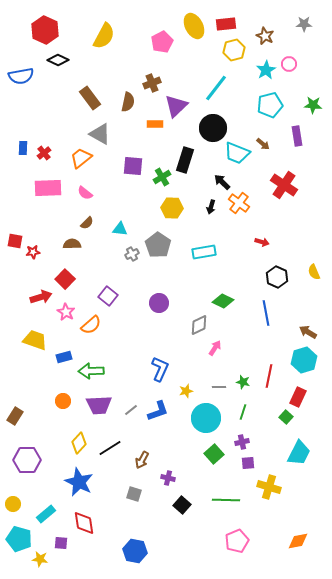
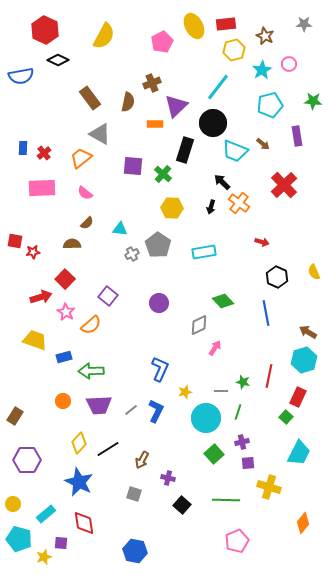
cyan star at (266, 70): moved 4 px left
cyan line at (216, 88): moved 2 px right, 1 px up
green star at (313, 105): moved 4 px up
black circle at (213, 128): moved 5 px up
cyan trapezoid at (237, 153): moved 2 px left, 2 px up
black rectangle at (185, 160): moved 10 px up
green cross at (162, 177): moved 1 px right, 3 px up; rotated 18 degrees counterclockwise
red cross at (284, 185): rotated 12 degrees clockwise
pink rectangle at (48, 188): moved 6 px left
green diamond at (223, 301): rotated 20 degrees clockwise
gray line at (219, 387): moved 2 px right, 4 px down
yellow star at (186, 391): moved 1 px left, 1 px down
blue L-shape at (158, 411): moved 2 px left; rotated 45 degrees counterclockwise
green line at (243, 412): moved 5 px left
black line at (110, 448): moved 2 px left, 1 px down
orange diamond at (298, 541): moved 5 px right, 18 px up; rotated 40 degrees counterclockwise
yellow star at (40, 559): moved 4 px right, 2 px up; rotated 28 degrees counterclockwise
